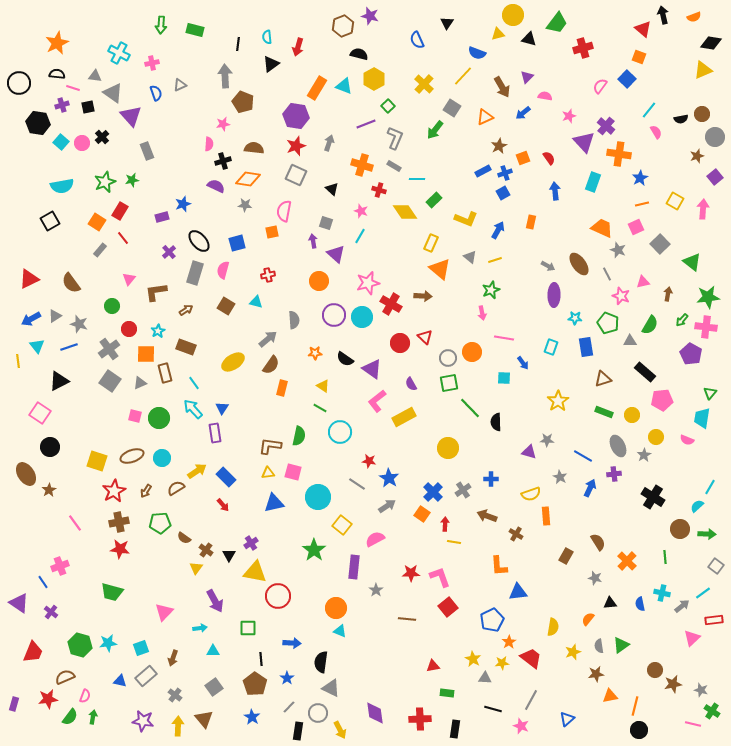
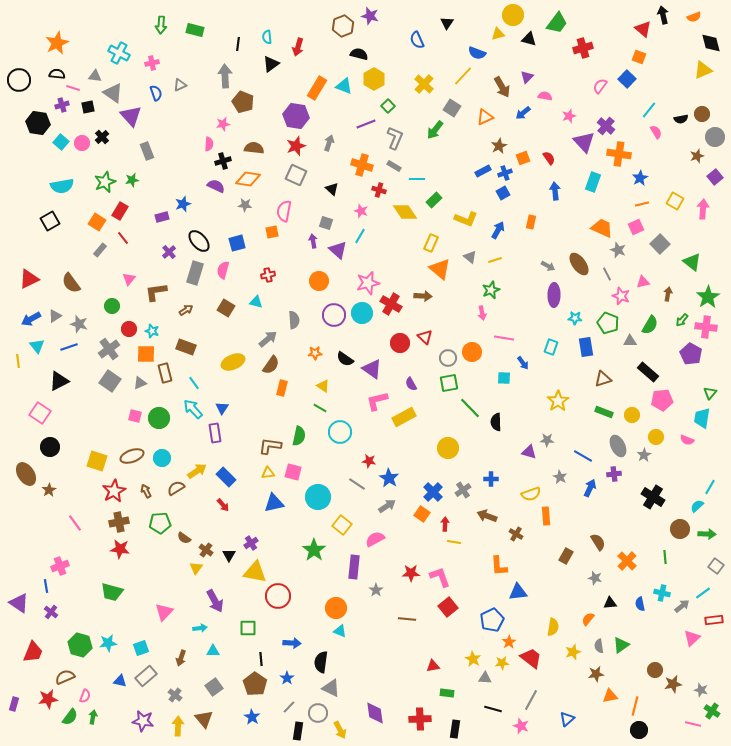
black diamond at (711, 43): rotated 65 degrees clockwise
black circle at (19, 83): moved 3 px up
purple triangle at (336, 254): moved 2 px right, 4 px up
green star at (708, 297): rotated 25 degrees counterclockwise
brown square at (226, 306): moved 2 px down
cyan circle at (362, 317): moved 4 px up
cyan star at (158, 331): moved 6 px left; rotated 24 degrees counterclockwise
yellow ellipse at (233, 362): rotated 10 degrees clockwise
black rectangle at (645, 372): moved 3 px right
pink L-shape at (377, 401): rotated 25 degrees clockwise
brown arrow at (146, 491): rotated 120 degrees clockwise
blue line at (43, 582): moved 3 px right, 4 px down; rotated 24 degrees clockwise
brown arrow at (173, 658): moved 8 px right
